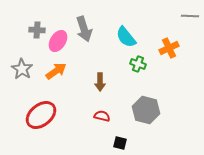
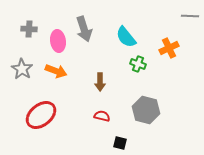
gray cross: moved 8 px left, 1 px up
pink ellipse: rotated 40 degrees counterclockwise
orange arrow: rotated 55 degrees clockwise
